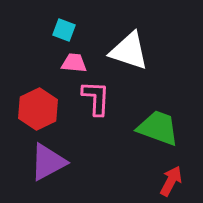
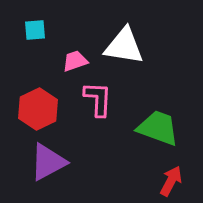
cyan square: moved 29 px left; rotated 25 degrees counterclockwise
white triangle: moved 5 px left, 5 px up; rotated 9 degrees counterclockwise
pink trapezoid: moved 1 px right, 2 px up; rotated 24 degrees counterclockwise
pink L-shape: moved 2 px right, 1 px down
